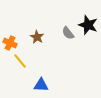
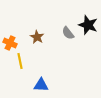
yellow line: rotated 28 degrees clockwise
